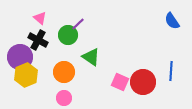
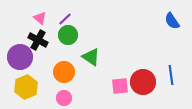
purple line: moved 13 px left, 5 px up
blue line: moved 4 px down; rotated 12 degrees counterclockwise
yellow hexagon: moved 12 px down
pink square: moved 4 px down; rotated 30 degrees counterclockwise
